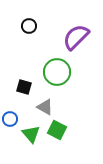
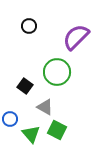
black square: moved 1 px right, 1 px up; rotated 21 degrees clockwise
